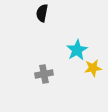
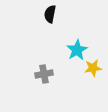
black semicircle: moved 8 px right, 1 px down
